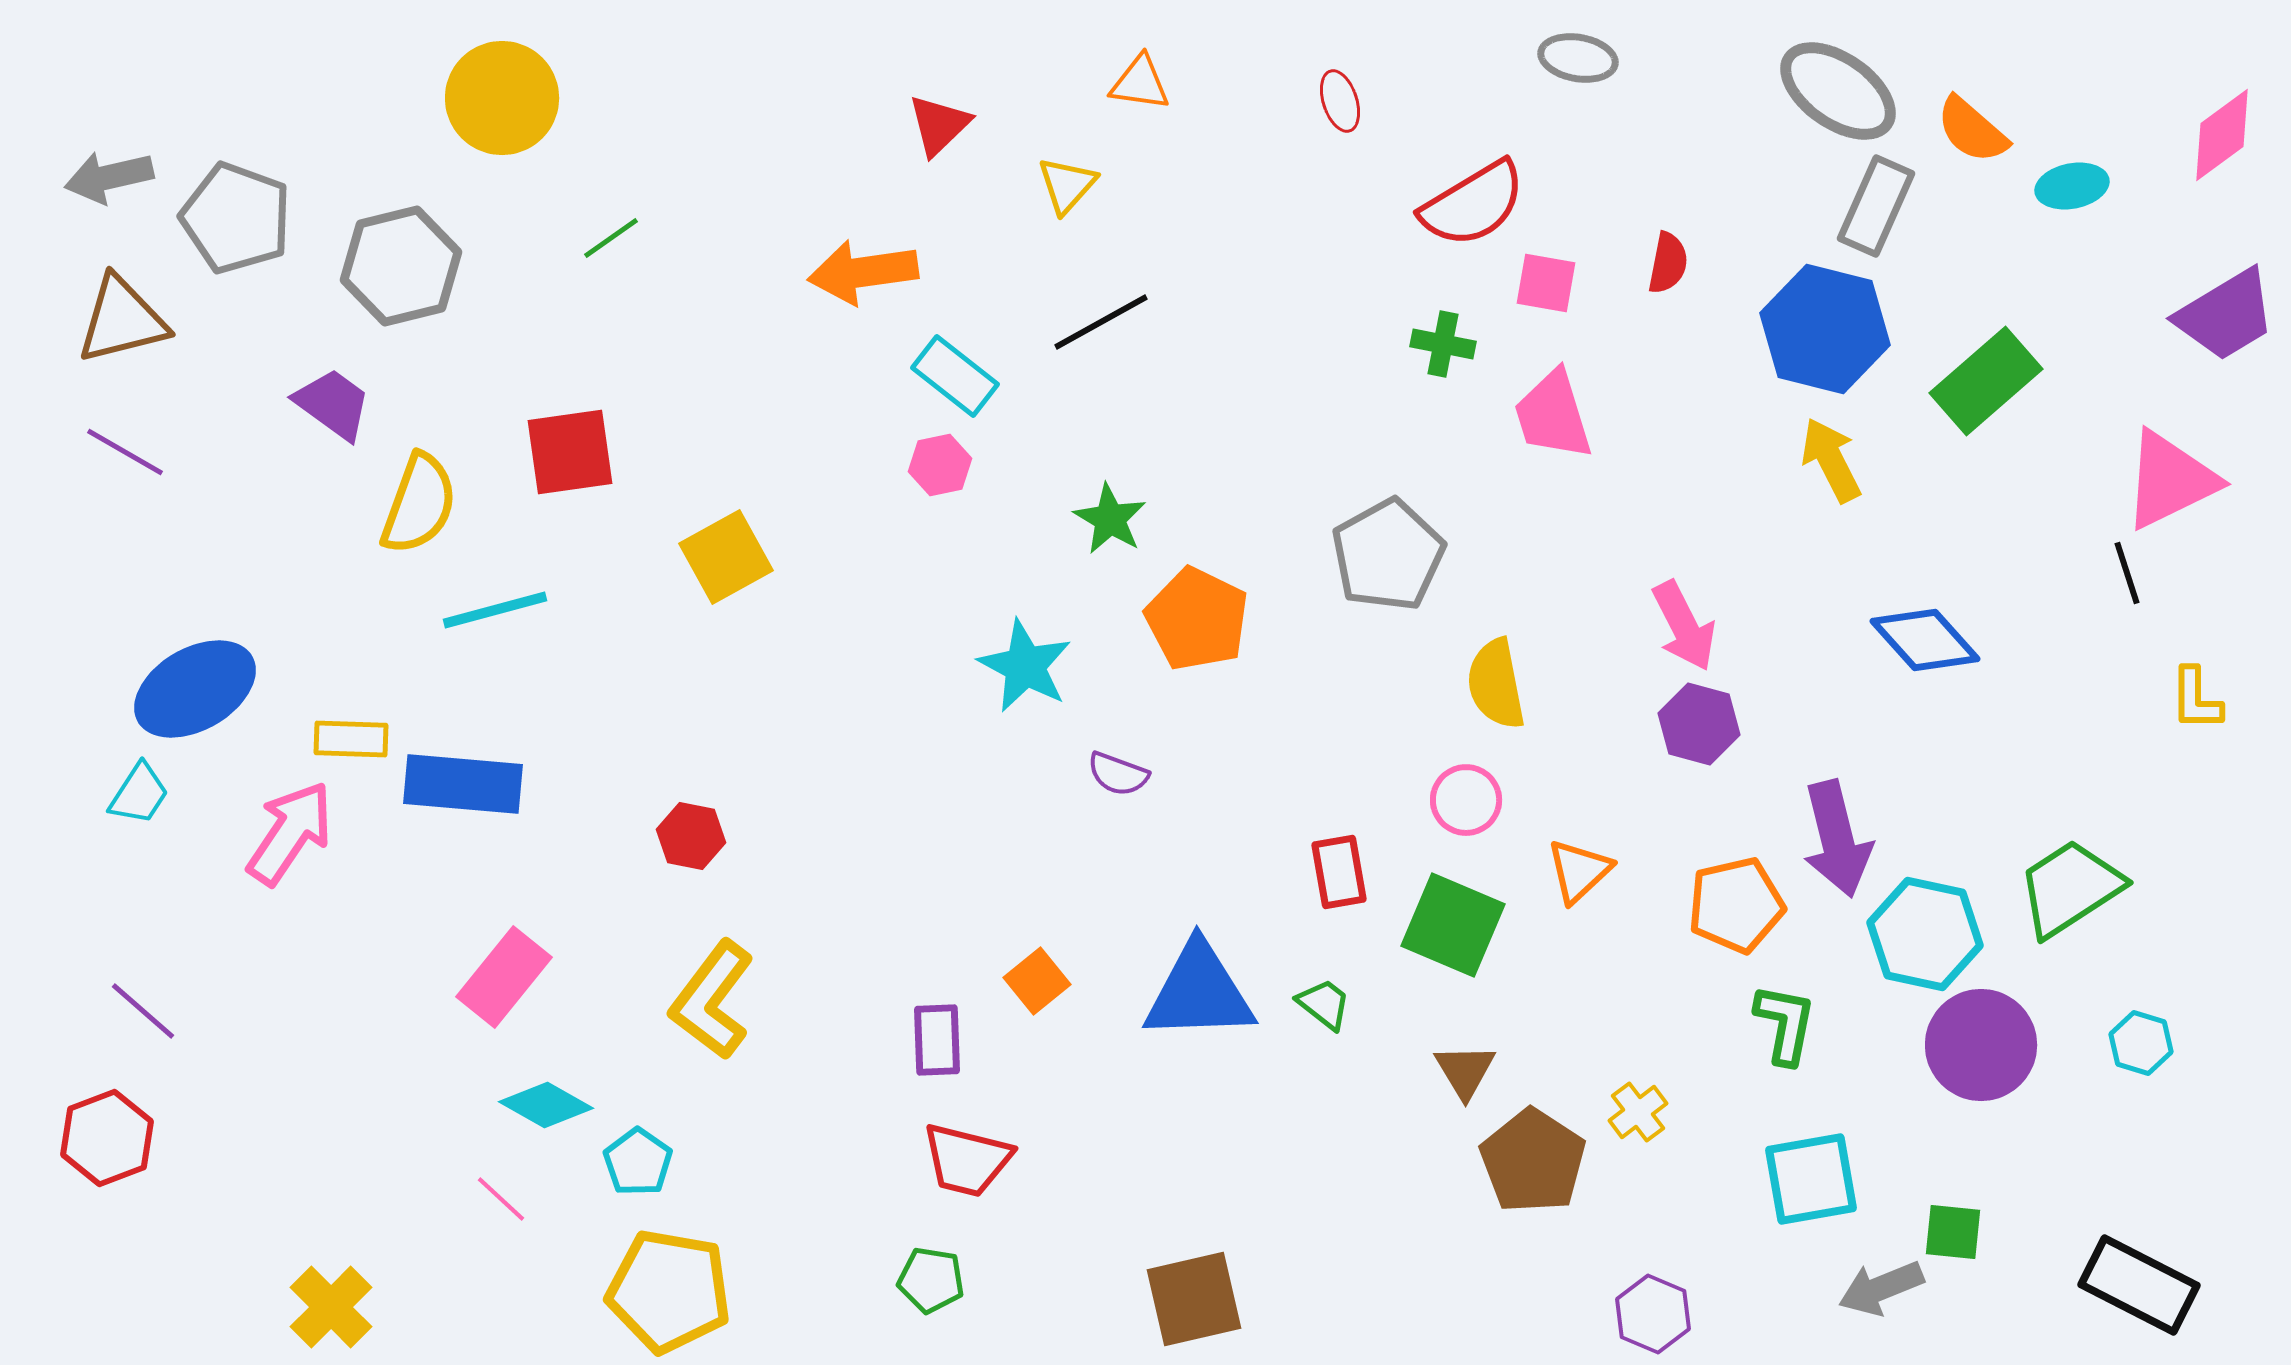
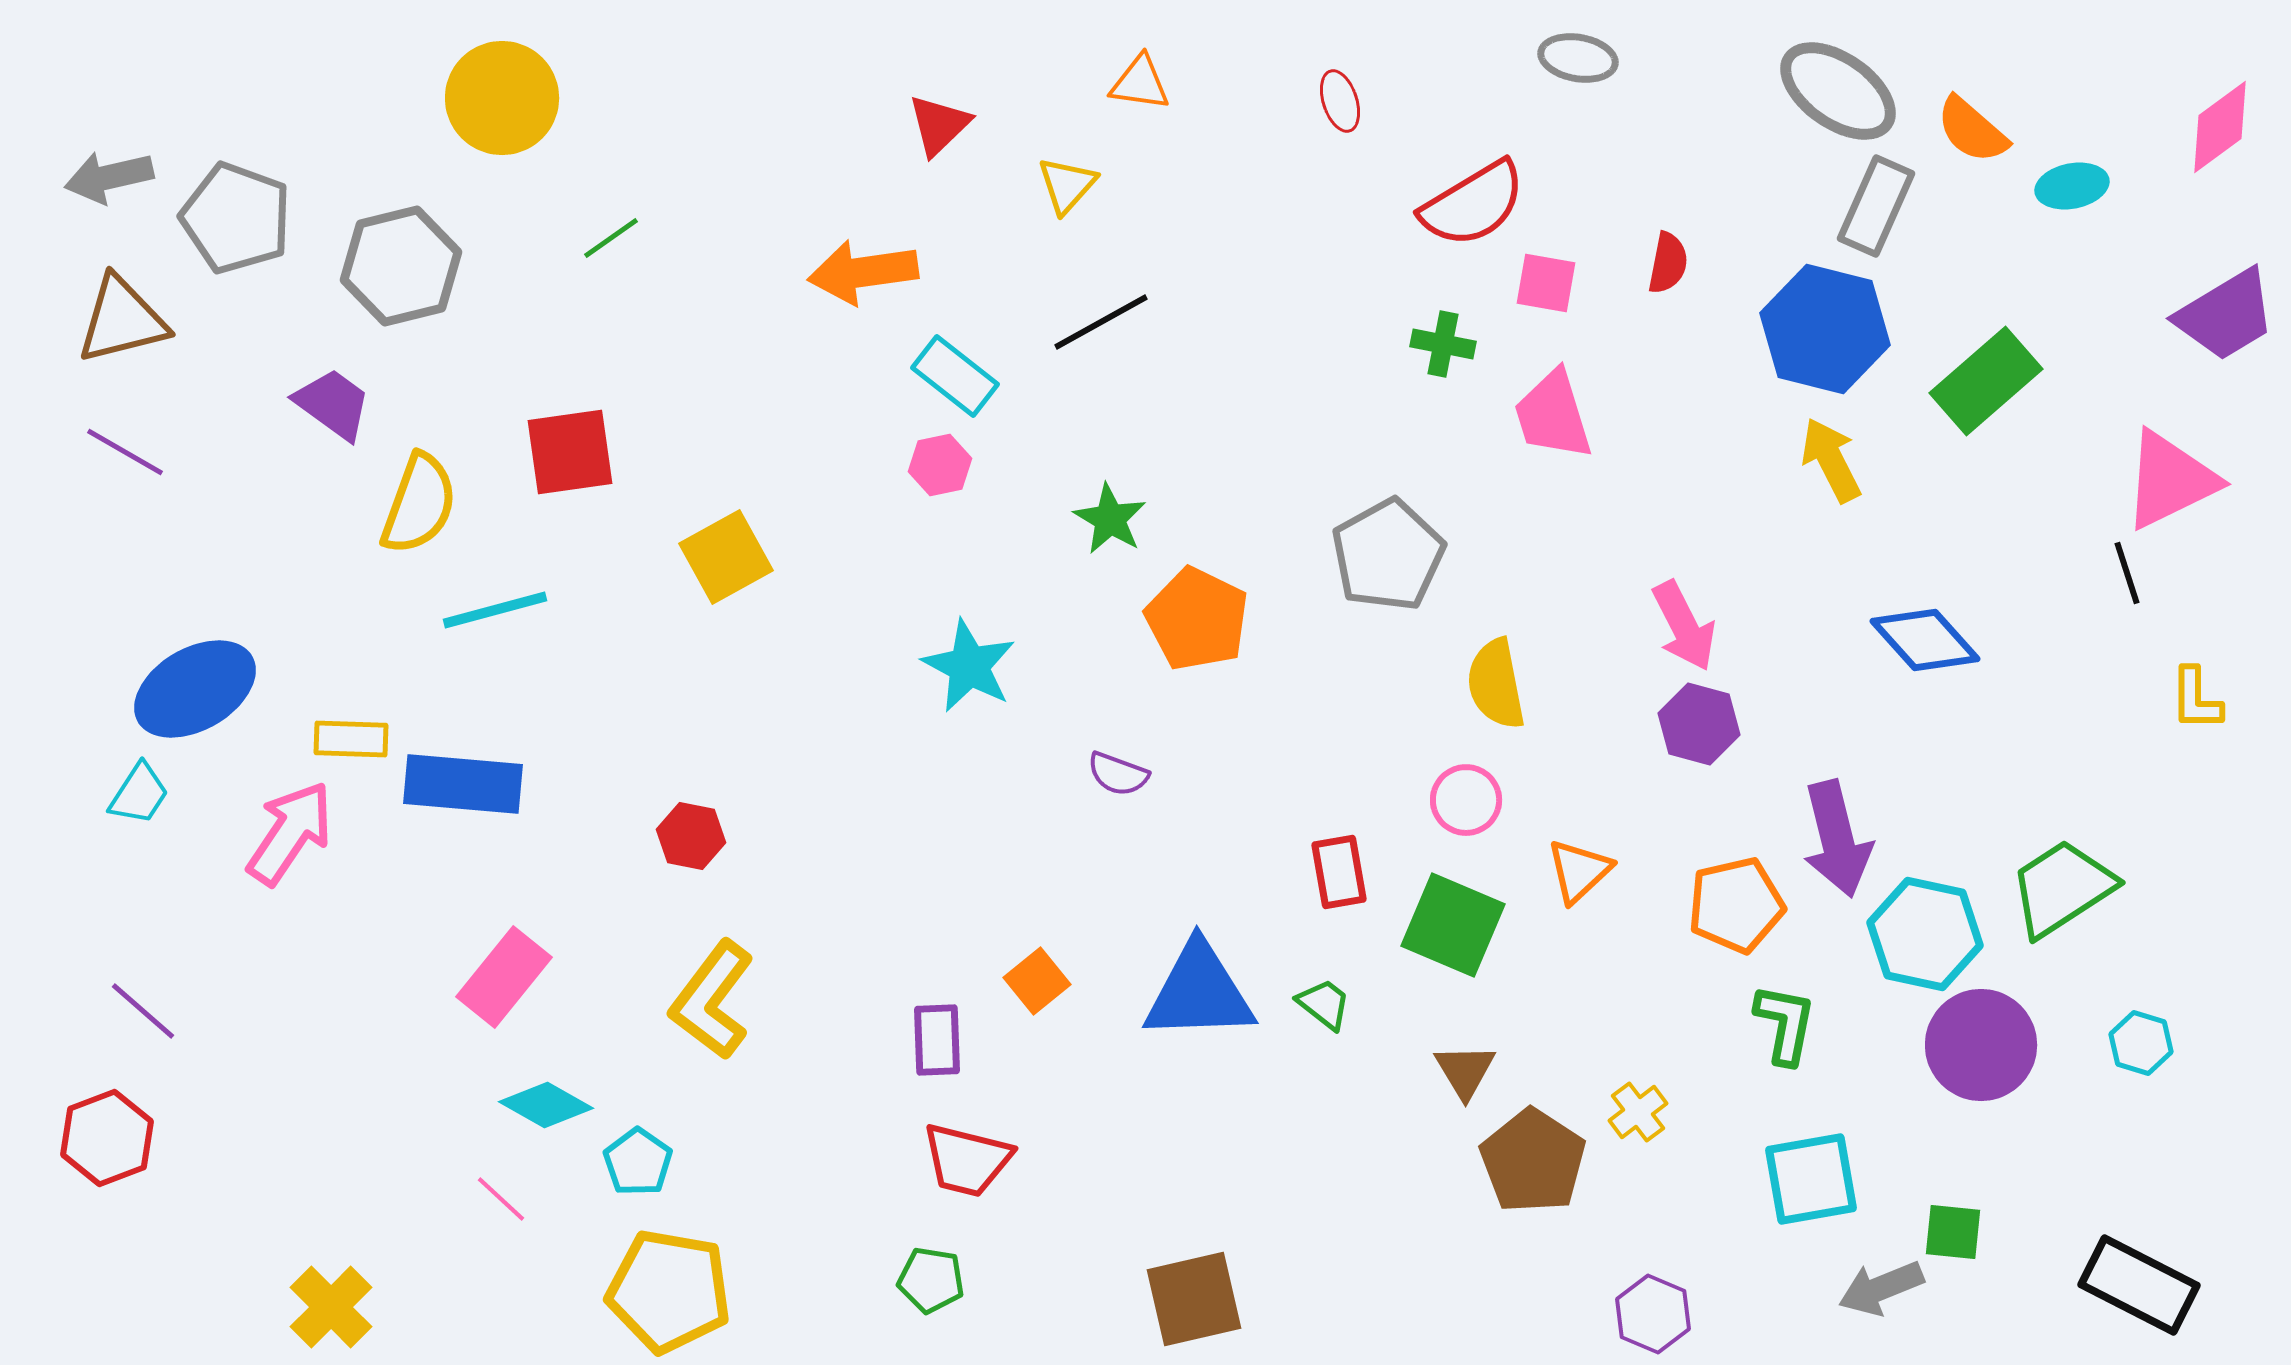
pink diamond at (2222, 135): moved 2 px left, 8 px up
cyan star at (1025, 666): moved 56 px left
green trapezoid at (2070, 888): moved 8 px left
